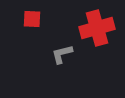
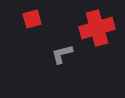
red square: rotated 18 degrees counterclockwise
